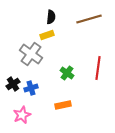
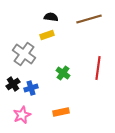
black semicircle: rotated 88 degrees counterclockwise
gray cross: moved 7 px left
green cross: moved 4 px left
orange rectangle: moved 2 px left, 7 px down
